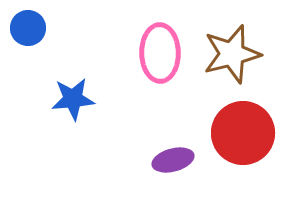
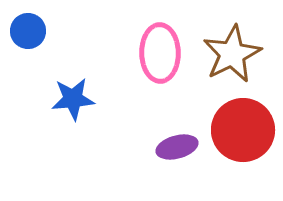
blue circle: moved 3 px down
brown star: rotated 12 degrees counterclockwise
red circle: moved 3 px up
purple ellipse: moved 4 px right, 13 px up
